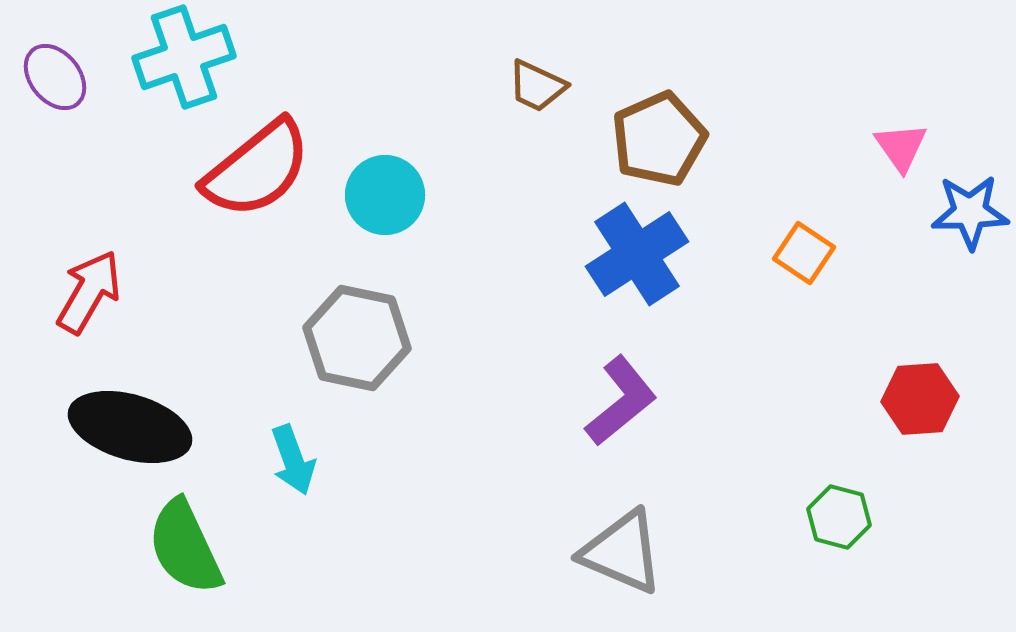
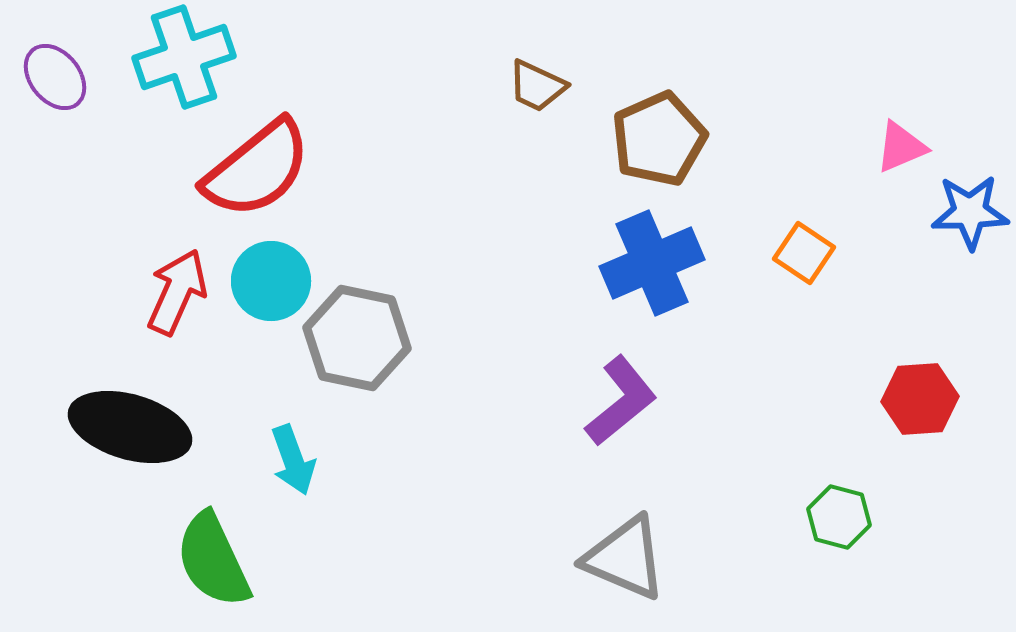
pink triangle: rotated 42 degrees clockwise
cyan circle: moved 114 px left, 86 px down
blue cross: moved 15 px right, 9 px down; rotated 10 degrees clockwise
red arrow: moved 88 px right; rotated 6 degrees counterclockwise
green semicircle: moved 28 px right, 13 px down
gray triangle: moved 3 px right, 6 px down
